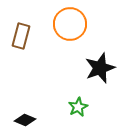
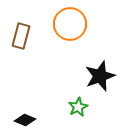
black star: moved 8 px down
